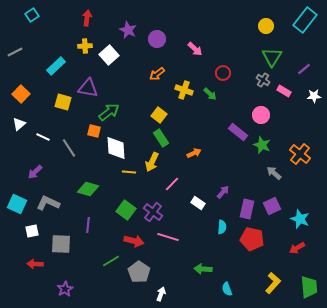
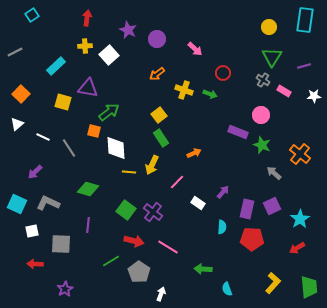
cyan rectangle at (305, 20): rotated 30 degrees counterclockwise
yellow circle at (266, 26): moved 3 px right, 1 px down
purple line at (304, 69): moved 3 px up; rotated 24 degrees clockwise
green arrow at (210, 94): rotated 24 degrees counterclockwise
yellow square at (159, 115): rotated 14 degrees clockwise
white triangle at (19, 124): moved 2 px left
purple rectangle at (238, 132): rotated 18 degrees counterclockwise
yellow arrow at (152, 162): moved 3 px down
pink line at (172, 184): moved 5 px right, 2 px up
cyan star at (300, 219): rotated 18 degrees clockwise
pink line at (168, 237): moved 10 px down; rotated 15 degrees clockwise
red pentagon at (252, 239): rotated 10 degrees counterclockwise
